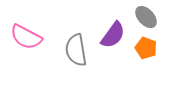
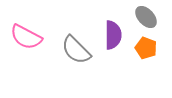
purple semicircle: rotated 36 degrees counterclockwise
gray semicircle: rotated 36 degrees counterclockwise
